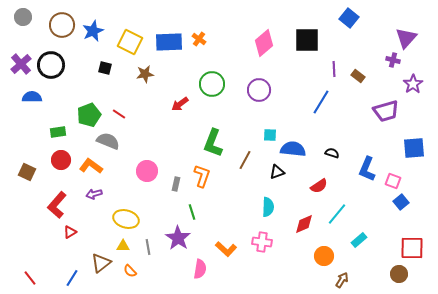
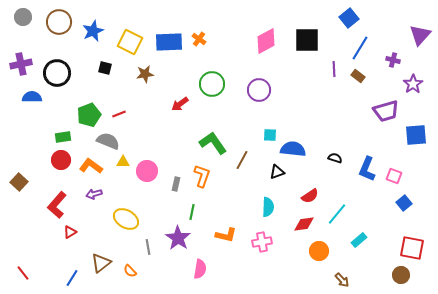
blue square at (349, 18): rotated 12 degrees clockwise
brown circle at (62, 25): moved 3 px left, 3 px up
purple triangle at (406, 38): moved 14 px right, 3 px up
pink diamond at (264, 43): moved 2 px right, 2 px up; rotated 12 degrees clockwise
purple cross at (21, 64): rotated 30 degrees clockwise
black circle at (51, 65): moved 6 px right, 8 px down
blue line at (321, 102): moved 39 px right, 54 px up
red line at (119, 114): rotated 56 degrees counterclockwise
green rectangle at (58, 132): moved 5 px right, 5 px down
green L-shape at (213, 143): rotated 124 degrees clockwise
blue square at (414, 148): moved 2 px right, 13 px up
black semicircle at (332, 153): moved 3 px right, 5 px down
brown line at (245, 160): moved 3 px left
brown square at (27, 172): moved 8 px left, 10 px down; rotated 18 degrees clockwise
pink square at (393, 181): moved 1 px right, 5 px up
red semicircle at (319, 186): moved 9 px left, 10 px down
blue square at (401, 202): moved 3 px right, 1 px down
green line at (192, 212): rotated 28 degrees clockwise
yellow ellipse at (126, 219): rotated 15 degrees clockwise
red diamond at (304, 224): rotated 15 degrees clockwise
pink cross at (262, 242): rotated 18 degrees counterclockwise
yellow triangle at (123, 246): moved 84 px up
red square at (412, 248): rotated 10 degrees clockwise
orange L-shape at (226, 249): moved 14 px up; rotated 30 degrees counterclockwise
orange circle at (324, 256): moved 5 px left, 5 px up
brown circle at (399, 274): moved 2 px right, 1 px down
red line at (30, 278): moved 7 px left, 5 px up
brown arrow at (342, 280): rotated 105 degrees clockwise
